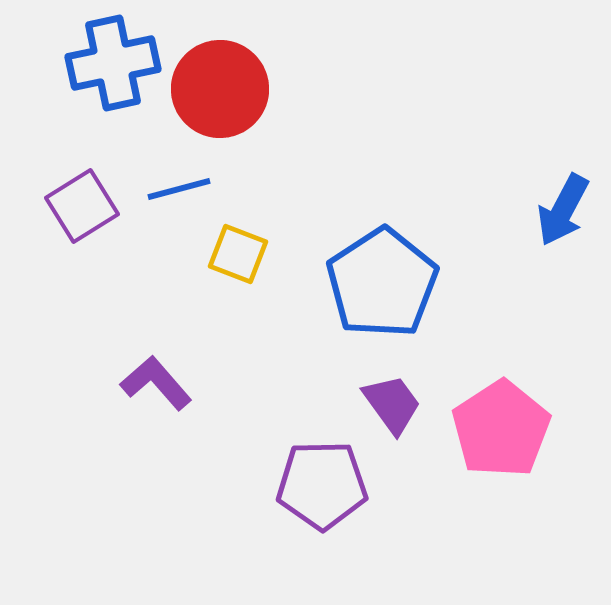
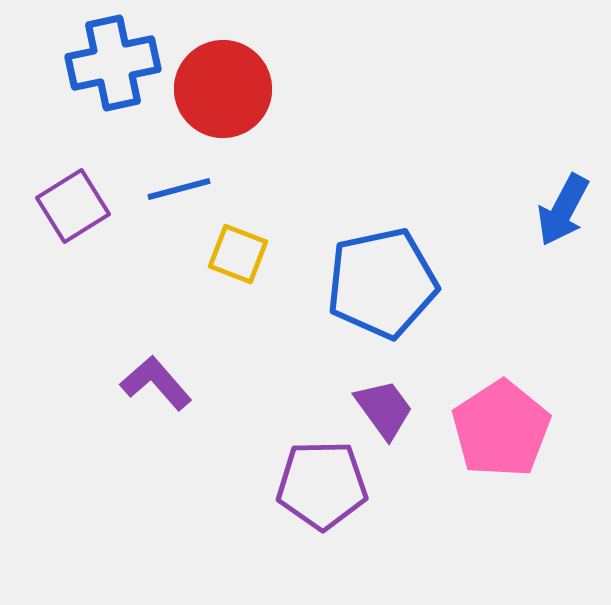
red circle: moved 3 px right
purple square: moved 9 px left
blue pentagon: rotated 21 degrees clockwise
purple trapezoid: moved 8 px left, 5 px down
